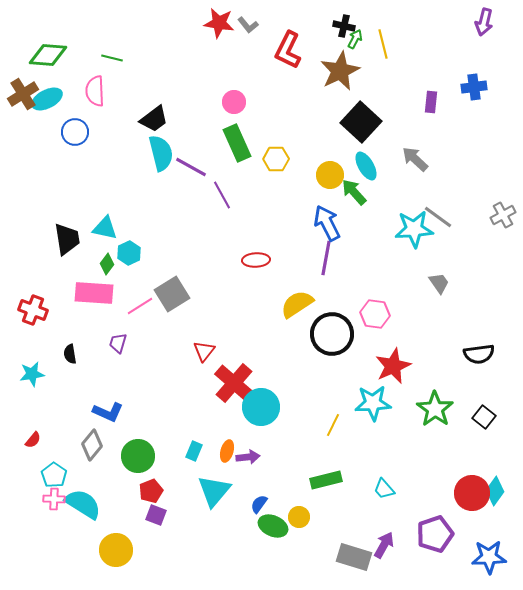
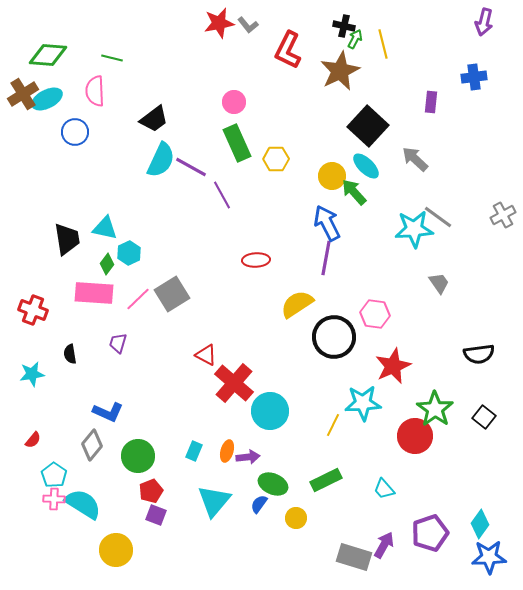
red star at (219, 23): rotated 20 degrees counterclockwise
blue cross at (474, 87): moved 10 px up
black square at (361, 122): moved 7 px right, 4 px down
cyan semicircle at (161, 153): moved 7 px down; rotated 39 degrees clockwise
cyan ellipse at (366, 166): rotated 16 degrees counterclockwise
yellow circle at (330, 175): moved 2 px right, 1 px down
pink line at (140, 306): moved 2 px left, 7 px up; rotated 12 degrees counterclockwise
black circle at (332, 334): moved 2 px right, 3 px down
red triangle at (204, 351): moved 2 px right, 4 px down; rotated 40 degrees counterclockwise
cyan star at (373, 403): moved 10 px left
cyan circle at (261, 407): moved 9 px right, 4 px down
green rectangle at (326, 480): rotated 12 degrees counterclockwise
cyan triangle at (214, 491): moved 10 px down
cyan diamond at (495, 491): moved 15 px left, 33 px down
red circle at (472, 493): moved 57 px left, 57 px up
yellow circle at (299, 517): moved 3 px left, 1 px down
green ellipse at (273, 526): moved 42 px up
purple pentagon at (435, 534): moved 5 px left, 1 px up
